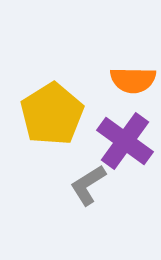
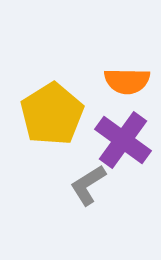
orange semicircle: moved 6 px left, 1 px down
purple cross: moved 2 px left, 1 px up
